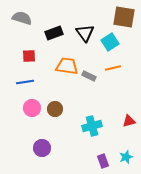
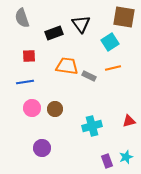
gray semicircle: rotated 126 degrees counterclockwise
black triangle: moved 4 px left, 9 px up
purple rectangle: moved 4 px right
